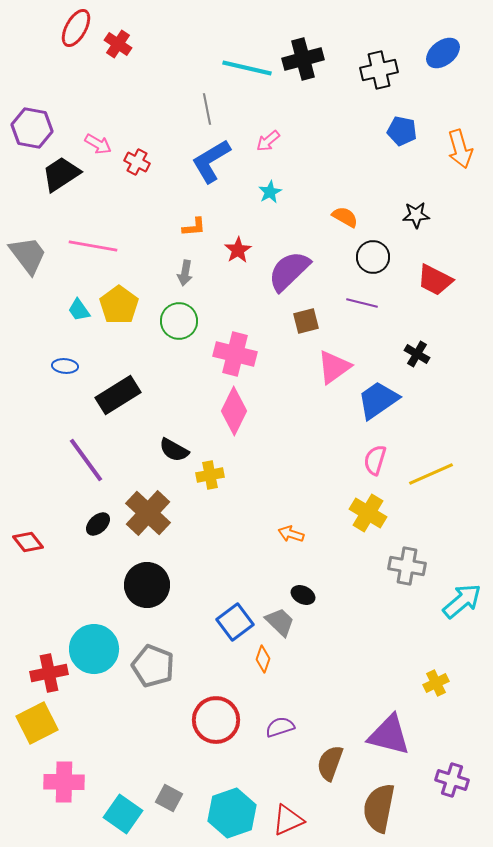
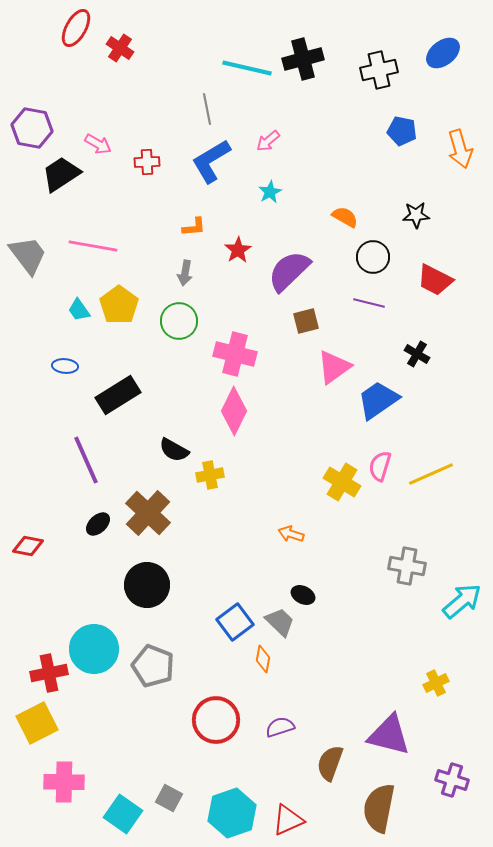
red cross at (118, 44): moved 2 px right, 4 px down
red cross at (137, 162): moved 10 px right; rotated 30 degrees counterclockwise
purple line at (362, 303): moved 7 px right
purple line at (86, 460): rotated 12 degrees clockwise
pink semicircle at (375, 460): moved 5 px right, 6 px down
yellow cross at (368, 513): moved 26 px left, 31 px up
red diamond at (28, 542): moved 4 px down; rotated 40 degrees counterclockwise
orange diamond at (263, 659): rotated 8 degrees counterclockwise
